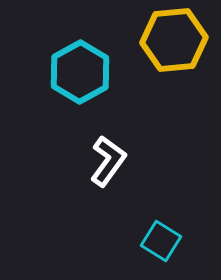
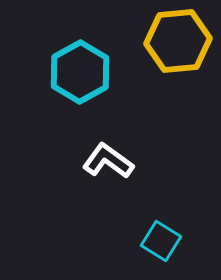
yellow hexagon: moved 4 px right, 1 px down
white L-shape: rotated 90 degrees counterclockwise
